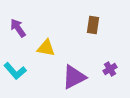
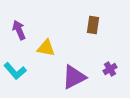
purple arrow: moved 1 px right, 2 px down; rotated 12 degrees clockwise
